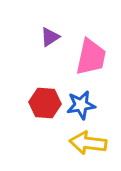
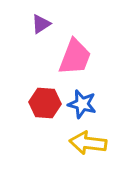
purple triangle: moved 9 px left, 13 px up
pink trapezoid: moved 16 px left; rotated 9 degrees clockwise
blue star: moved 1 px right, 1 px up; rotated 24 degrees clockwise
